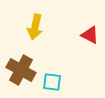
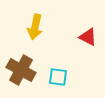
red triangle: moved 2 px left, 2 px down
cyan square: moved 6 px right, 5 px up
